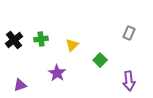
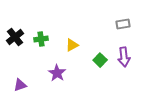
gray rectangle: moved 6 px left, 9 px up; rotated 56 degrees clockwise
black cross: moved 1 px right, 3 px up
yellow triangle: rotated 16 degrees clockwise
purple arrow: moved 5 px left, 24 px up
